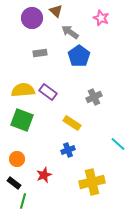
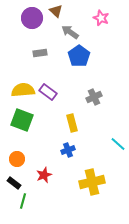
yellow rectangle: rotated 42 degrees clockwise
